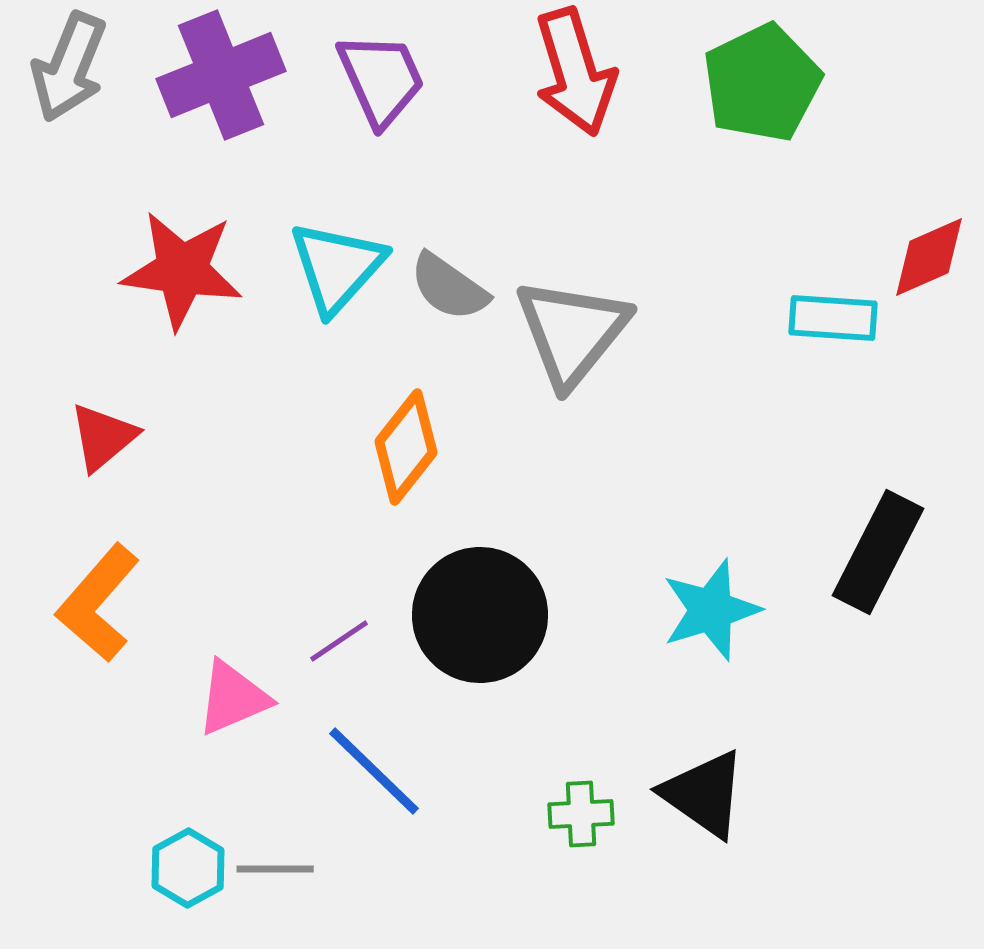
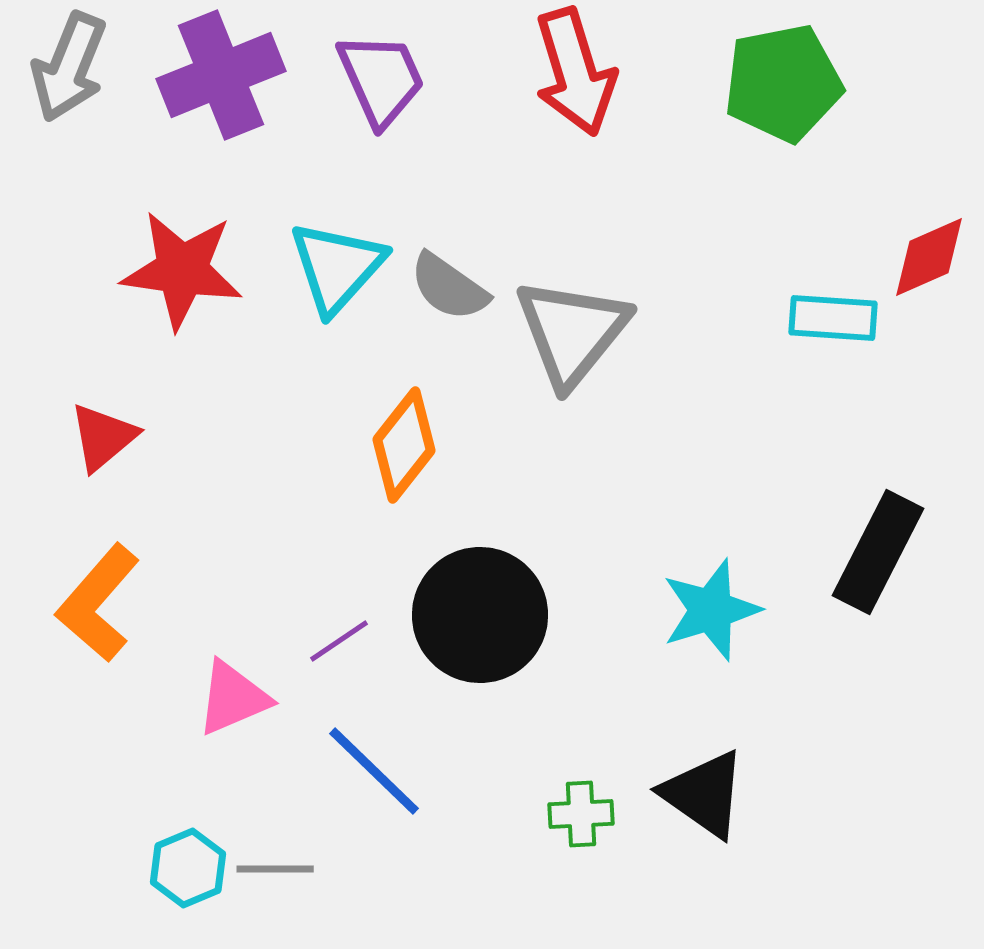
green pentagon: moved 21 px right; rotated 15 degrees clockwise
orange diamond: moved 2 px left, 2 px up
cyan hexagon: rotated 6 degrees clockwise
